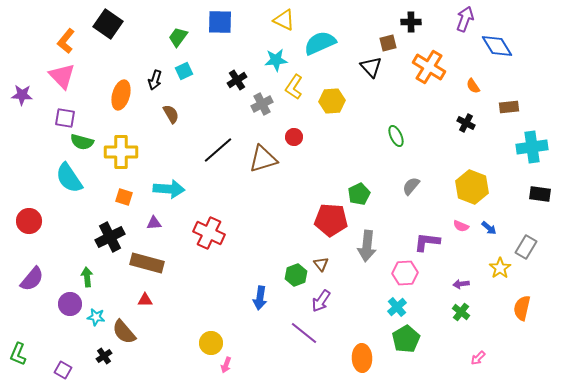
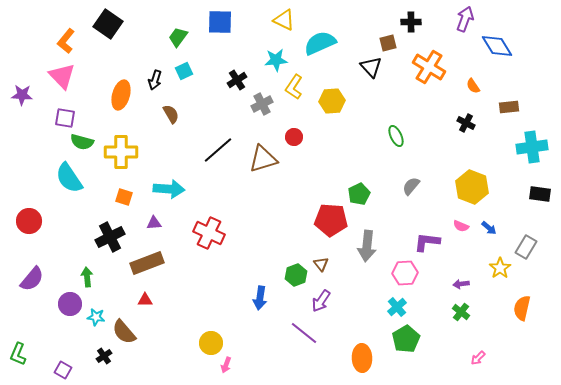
brown rectangle at (147, 263): rotated 36 degrees counterclockwise
